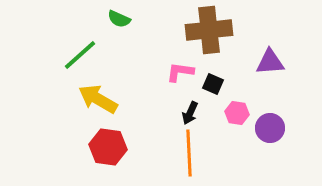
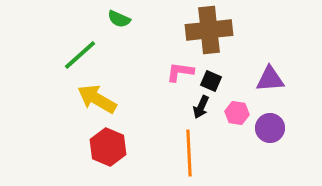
purple triangle: moved 17 px down
black square: moved 2 px left, 3 px up
yellow arrow: moved 1 px left
black arrow: moved 11 px right, 6 px up
red hexagon: rotated 15 degrees clockwise
